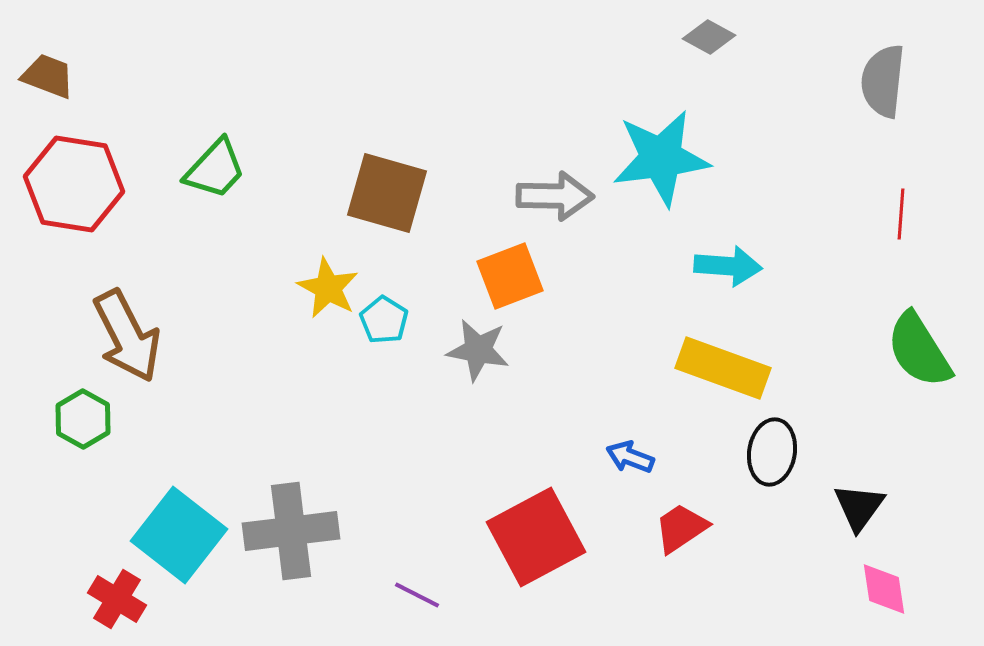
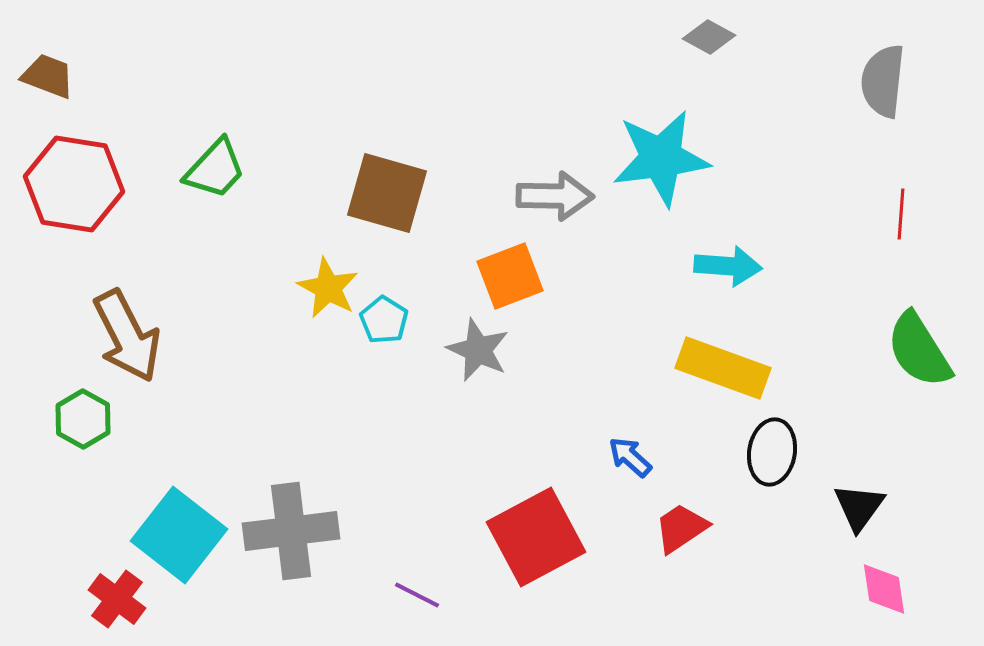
gray star: rotated 14 degrees clockwise
blue arrow: rotated 21 degrees clockwise
red cross: rotated 6 degrees clockwise
